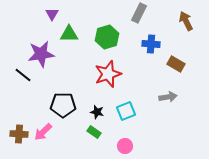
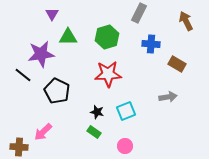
green triangle: moved 1 px left, 3 px down
brown rectangle: moved 1 px right
red star: rotated 16 degrees clockwise
black pentagon: moved 6 px left, 14 px up; rotated 25 degrees clockwise
brown cross: moved 13 px down
